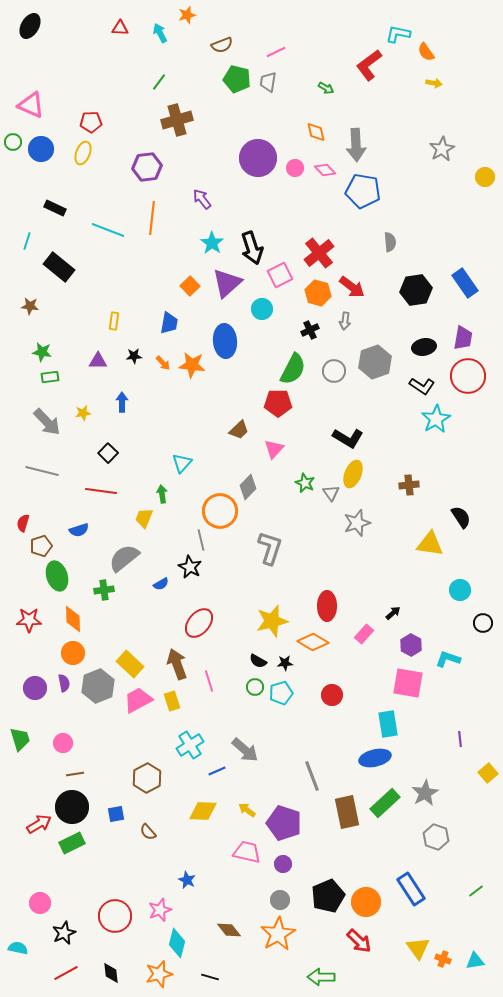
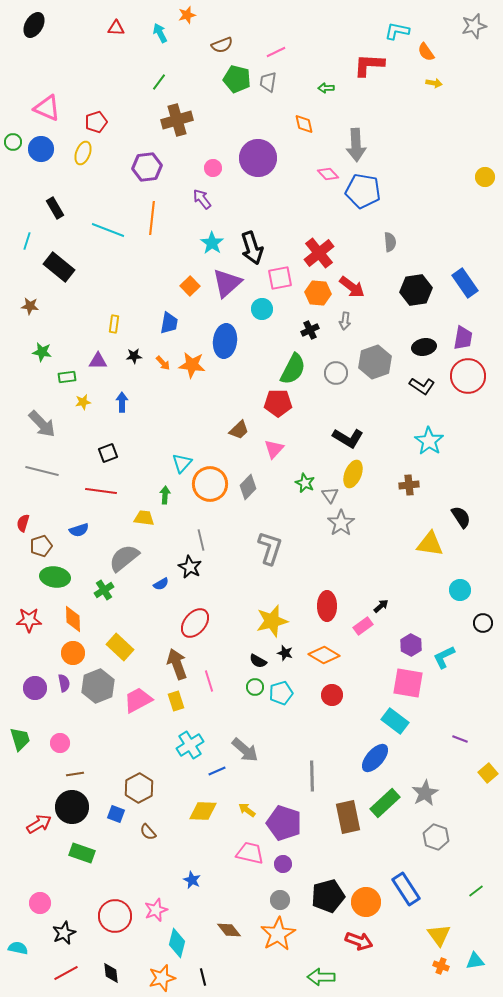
black ellipse at (30, 26): moved 4 px right, 1 px up
red triangle at (120, 28): moved 4 px left
cyan L-shape at (398, 34): moved 1 px left, 3 px up
red L-shape at (369, 65): rotated 40 degrees clockwise
green arrow at (326, 88): rotated 147 degrees clockwise
pink triangle at (31, 105): moved 16 px right, 3 px down
red pentagon at (91, 122): moved 5 px right; rotated 15 degrees counterclockwise
orange diamond at (316, 132): moved 12 px left, 8 px up
gray star at (442, 149): moved 32 px right, 123 px up; rotated 15 degrees clockwise
pink circle at (295, 168): moved 82 px left
pink diamond at (325, 170): moved 3 px right, 4 px down
black rectangle at (55, 208): rotated 35 degrees clockwise
pink square at (280, 275): moved 3 px down; rotated 15 degrees clockwise
orange hexagon at (318, 293): rotated 10 degrees counterclockwise
yellow rectangle at (114, 321): moved 3 px down
blue ellipse at (225, 341): rotated 12 degrees clockwise
gray circle at (334, 371): moved 2 px right, 2 px down
green rectangle at (50, 377): moved 17 px right
yellow star at (83, 413): moved 11 px up
cyan star at (436, 419): moved 7 px left, 22 px down; rotated 8 degrees counterclockwise
gray arrow at (47, 422): moved 5 px left, 2 px down
black square at (108, 453): rotated 24 degrees clockwise
gray triangle at (331, 493): moved 1 px left, 2 px down
green arrow at (162, 494): moved 3 px right, 1 px down; rotated 12 degrees clockwise
orange circle at (220, 511): moved 10 px left, 27 px up
yellow trapezoid at (144, 518): rotated 75 degrees clockwise
gray star at (357, 523): moved 16 px left; rotated 16 degrees counterclockwise
green ellipse at (57, 576): moved 2 px left, 1 px down; rotated 64 degrees counterclockwise
green cross at (104, 590): rotated 24 degrees counterclockwise
black arrow at (393, 613): moved 12 px left, 7 px up
red ellipse at (199, 623): moved 4 px left
pink rectangle at (364, 634): moved 1 px left, 8 px up; rotated 12 degrees clockwise
orange diamond at (313, 642): moved 11 px right, 13 px down
cyan L-shape at (448, 659): moved 4 px left, 2 px up; rotated 45 degrees counterclockwise
black star at (285, 663): moved 10 px up; rotated 21 degrees clockwise
yellow rectangle at (130, 664): moved 10 px left, 17 px up
yellow rectangle at (172, 701): moved 4 px right
cyan rectangle at (388, 724): moved 7 px right, 3 px up; rotated 44 degrees counterclockwise
purple line at (460, 739): rotated 63 degrees counterclockwise
pink circle at (63, 743): moved 3 px left
blue ellipse at (375, 758): rotated 36 degrees counterclockwise
gray line at (312, 776): rotated 20 degrees clockwise
brown hexagon at (147, 778): moved 8 px left, 10 px down
brown rectangle at (347, 812): moved 1 px right, 5 px down
blue square at (116, 814): rotated 30 degrees clockwise
green rectangle at (72, 843): moved 10 px right, 10 px down; rotated 45 degrees clockwise
pink trapezoid at (247, 852): moved 3 px right, 1 px down
blue star at (187, 880): moved 5 px right
blue rectangle at (411, 889): moved 5 px left
black pentagon at (328, 896): rotated 8 degrees clockwise
pink star at (160, 910): moved 4 px left
red arrow at (359, 941): rotated 24 degrees counterclockwise
yellow triangle at (418, 948): moved 21 px right, 13 px up
orange cross at (443, 959): moved 2 px left, 7 px down
orange star at (159, 974): moved 3 px right, 4 px down
black line at (210, 977): moved 7 px left; rotated 60 degrees clockwise
